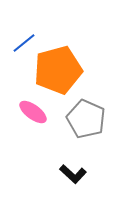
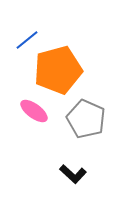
blue line: moved 3 px right, 3 px up
pink ellipse: moved 1 px right, 1 px up
